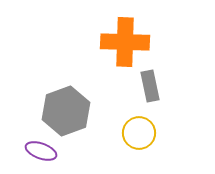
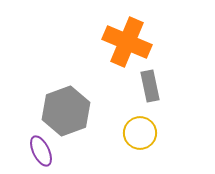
orange cross: moved 2 px right; rotated 21 degrees clockwise
yellow circle: moved 1 px right
purple ellipse: rotated 44 degrees clockwise
